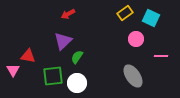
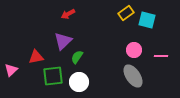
yellow rectangle: moved 1 px right
cyan square: moved 4 px left, 2 px down; rotated 12 degrees counterclockwise
pink circle: moved 2 px left, 11 px down
red triangle: moved 8 px right, 1 px down; rotated 21 degrees counterclockwise
pink triangle: moved 2 px left; rotated 16 degrees clockwise
white circle: moved 2 px right, 1 px up
